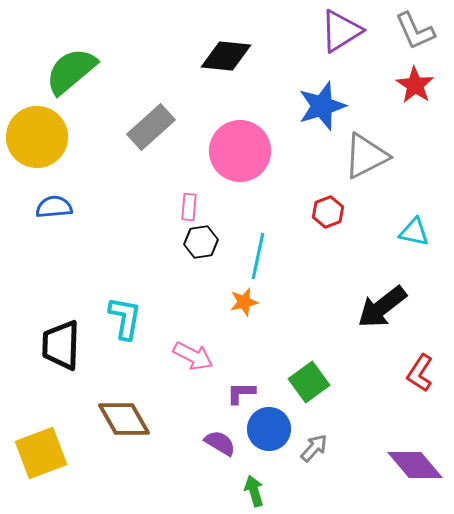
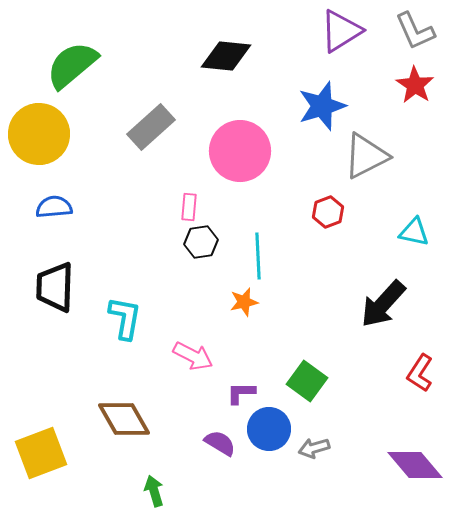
green semicircle: moved 1 px right, 6 px up
yellow circle: moved 2 px right, 3 px up
cyan line: rotated 15 degrees counterclockwise
black arrow: moved 1 px right, 3 px up; rotated 10 degrees counterclockwise
black trapezoid: moved 6 px left, 58 px up
green square: moved 2 px left, 1 px up; rotated 18 degrees counterclockwise
gray arrow: rotated 148 degrees counterclockwise
green arrow: moved 100 px left
